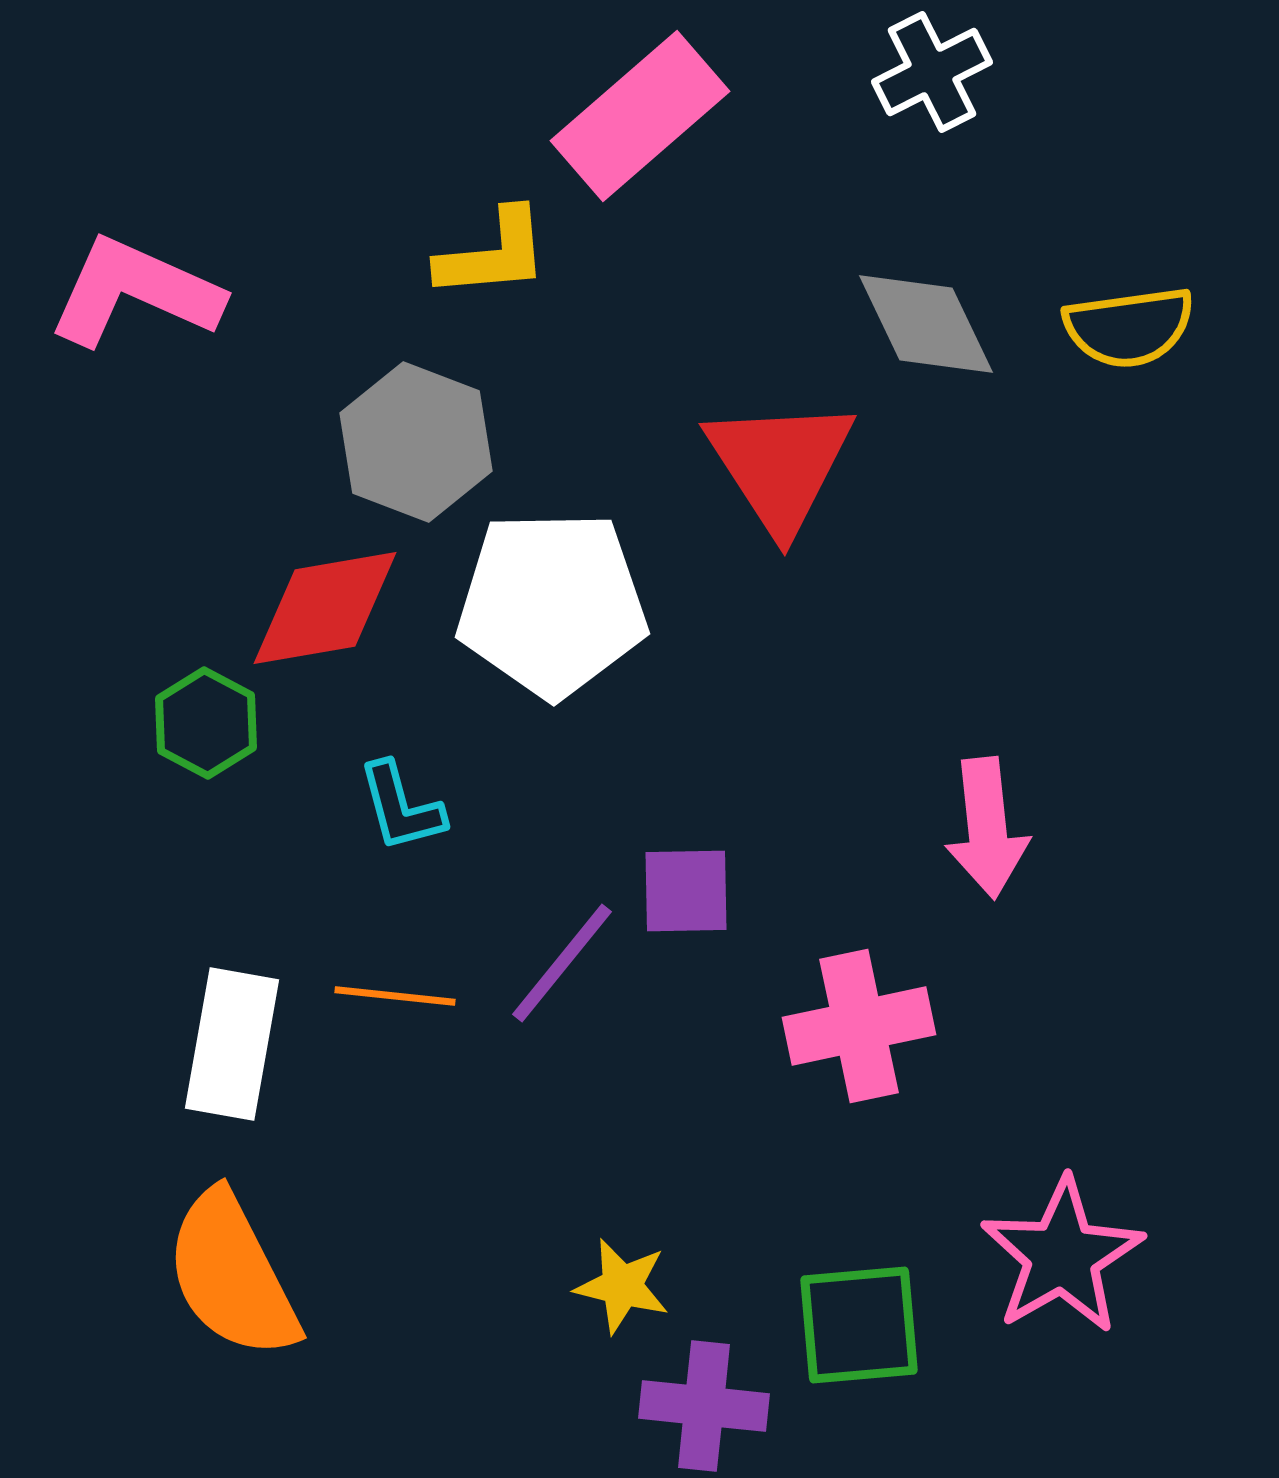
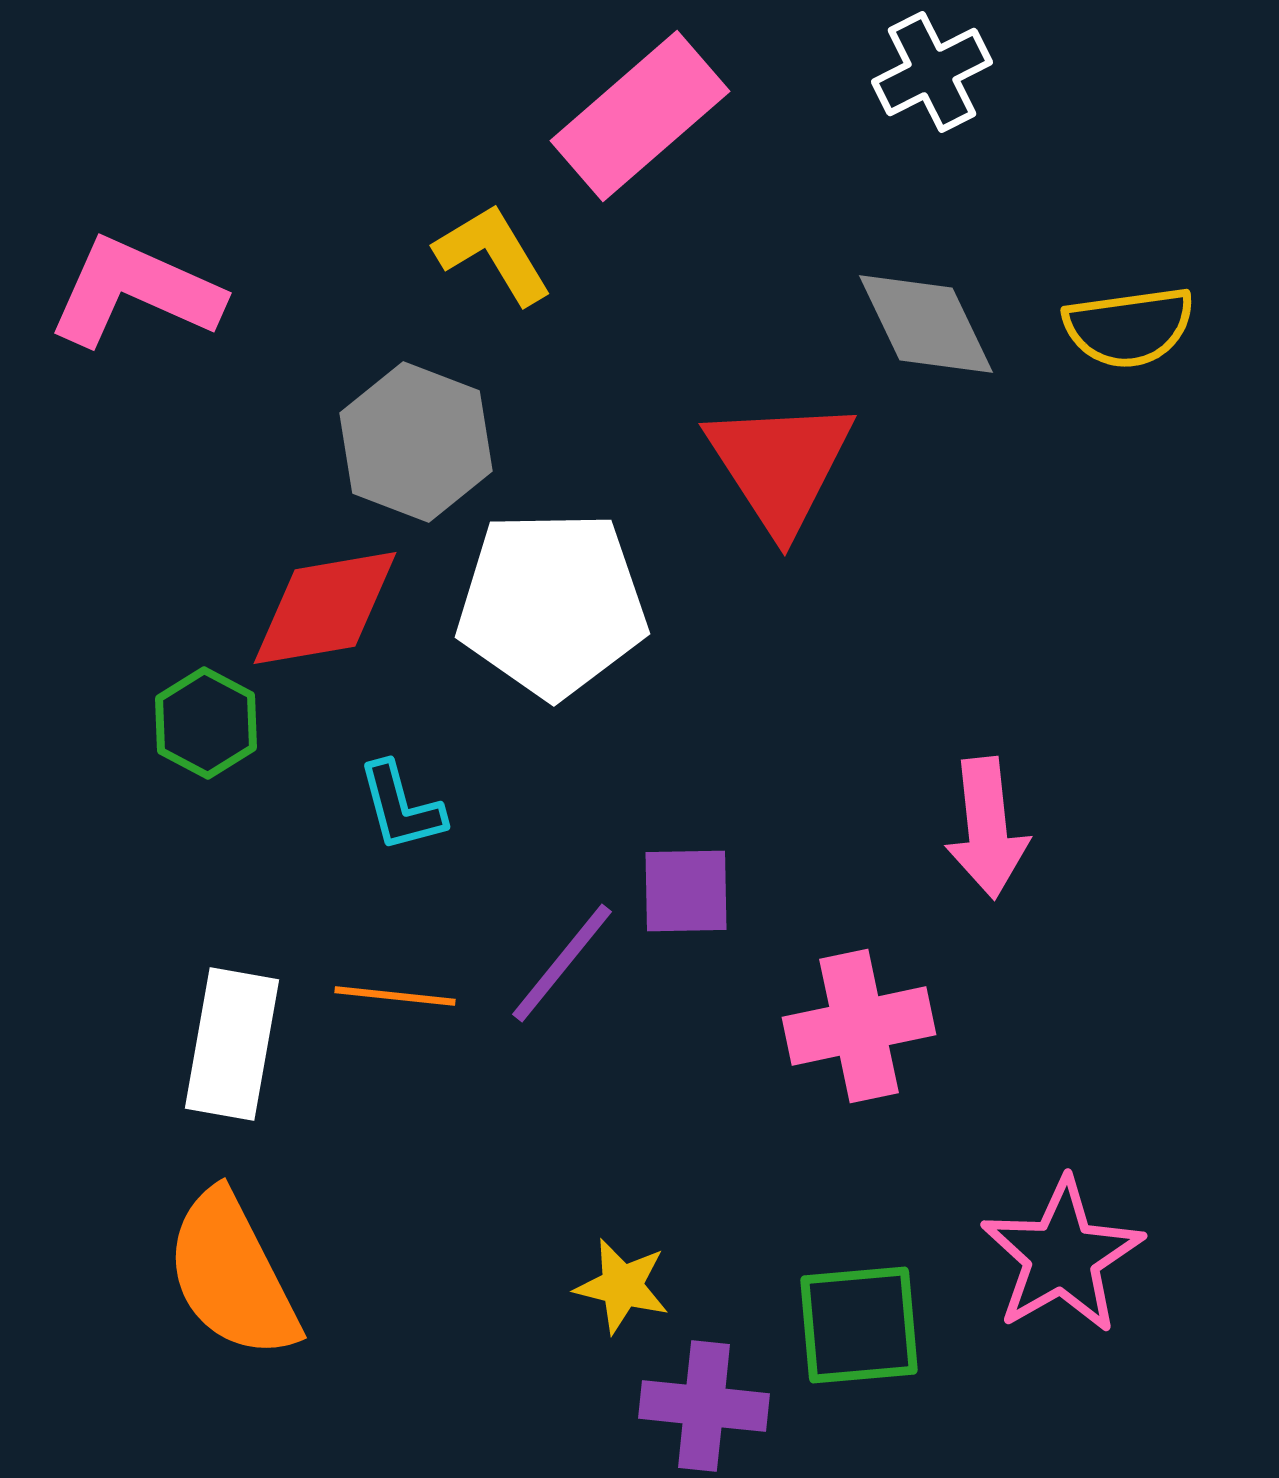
yellow L-shape: rotated 116 degrees counterclockwise
